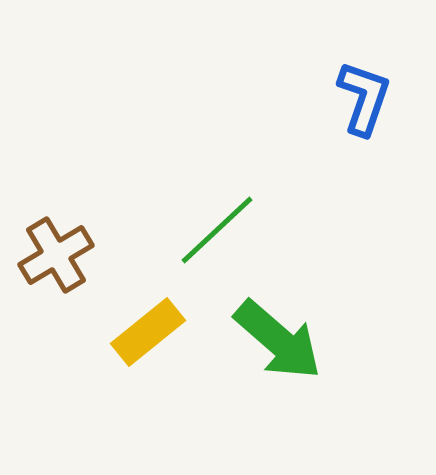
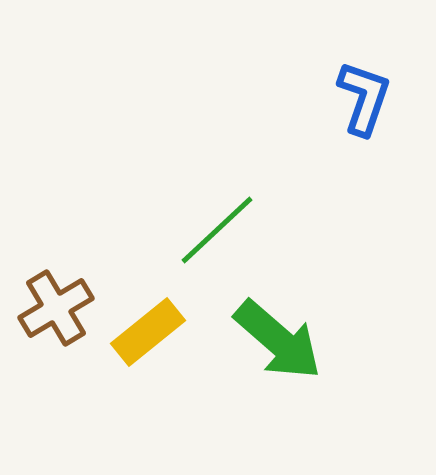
brown cross: moved 53 px down
